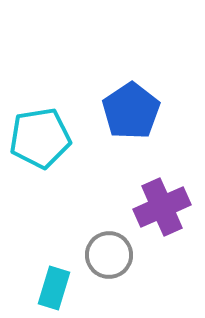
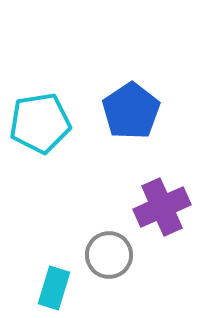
cyan pentagon: moved 15 px up
